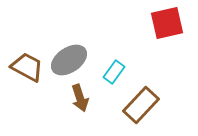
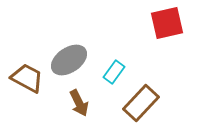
brown trapezoid: moved 11 px down
brown arrow: moved 1 px left, 5 px down; rotated 8 degrees counterclockwise
brown rectangle: moved 2 px up
